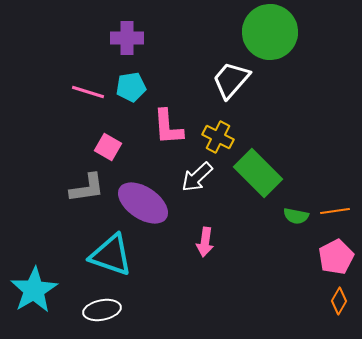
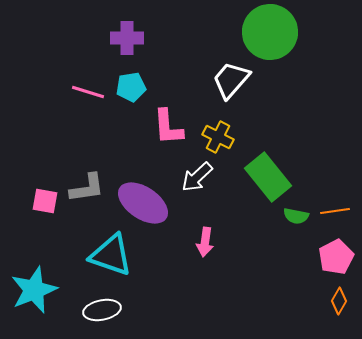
pink square: moved 63 px left, 54 px down; rotated 20 degrees counterclockwise
green rectangle: moved 10 px right, 4 px down; rotated 6 degrees clockwise
cyan star: rotated 9 degrees clockwise
